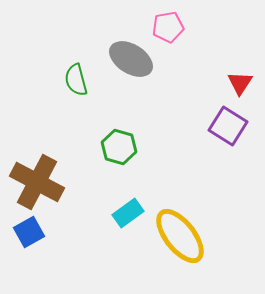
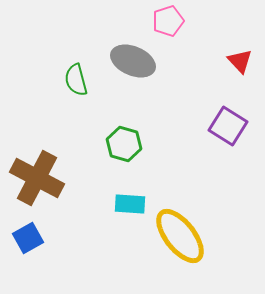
pink pentagon: moved 6 px up; rotated 8 degrees counterclockwise
gray ellipse: moved 2 px right, 2 px down; rotated 9 degrees counterclockwise
red triangle: moved 22 px up; rotated 16 degrees counterclockwise
green hexagon: moved 5 px right, 3 px up
brown cross: moved 4 px up
cyan rectangle: moved 2 px right, 9 px up; rotated 40 degrees clockwise
blue square: moved 1 px left, 6 px down
